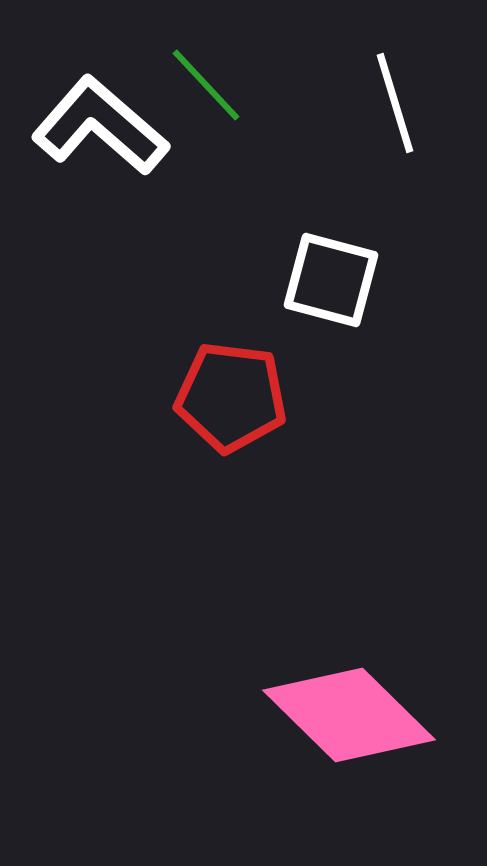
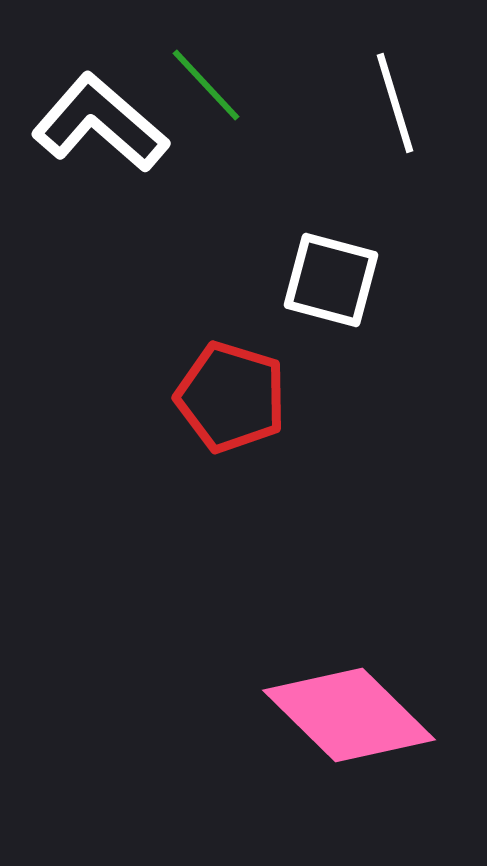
white L-shape: moved 3 px up
red pentagon: rotated 10 degrees clockwise
